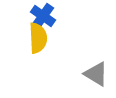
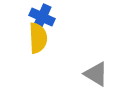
blue cross: moved 1 px left, 1 px down; rotated 10 degrees counterclockwise
